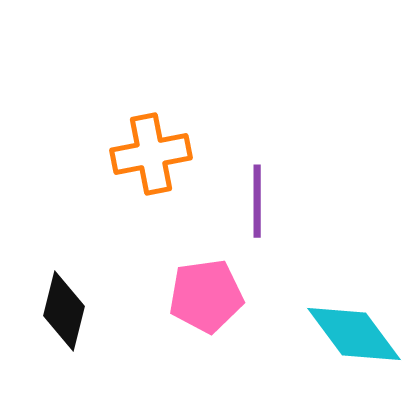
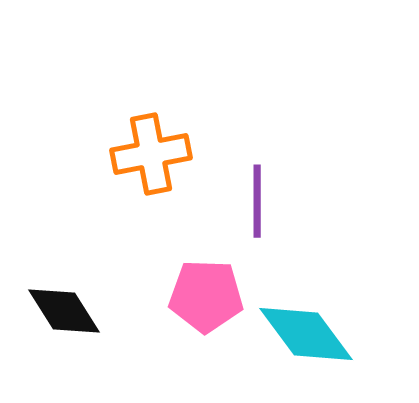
pink pentagon: rotated 10 degrees clockwise
black diamond: rotated 46 degrees counterclockwise
cyan diamond: moved 48 px left
